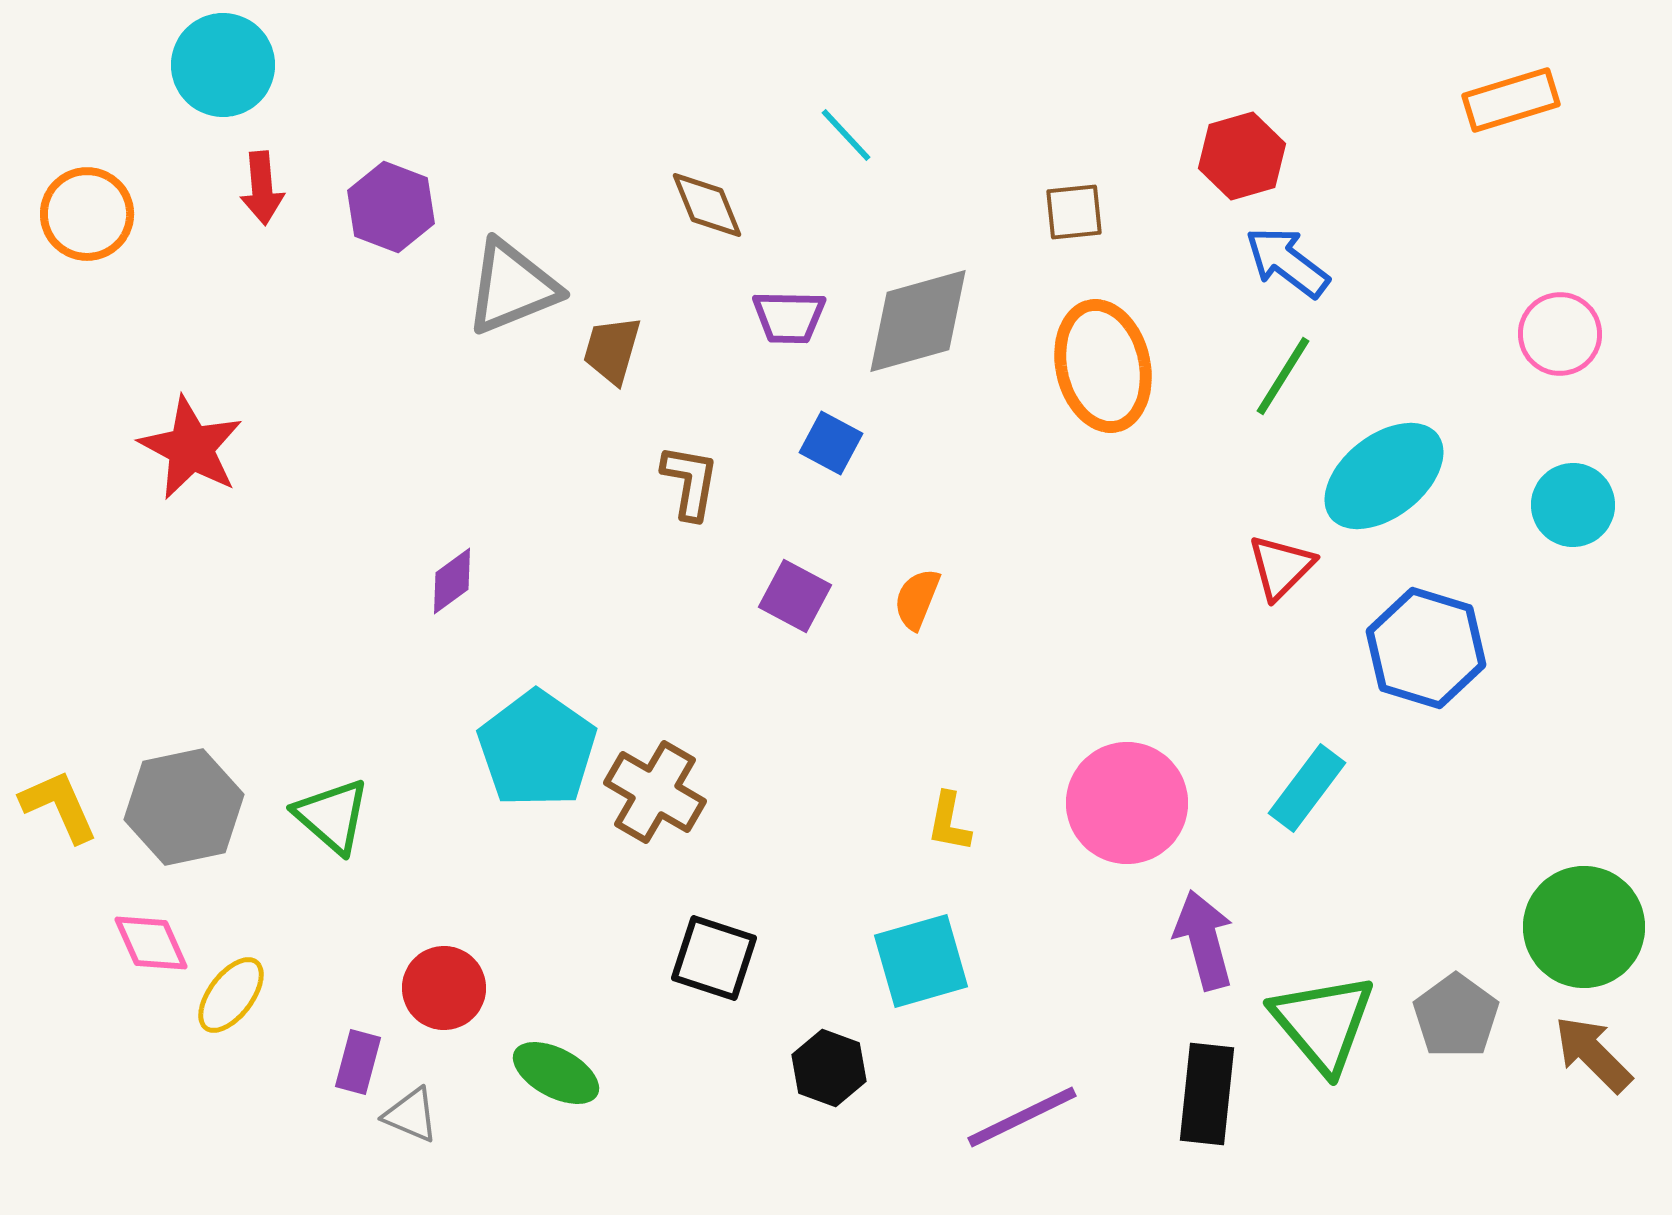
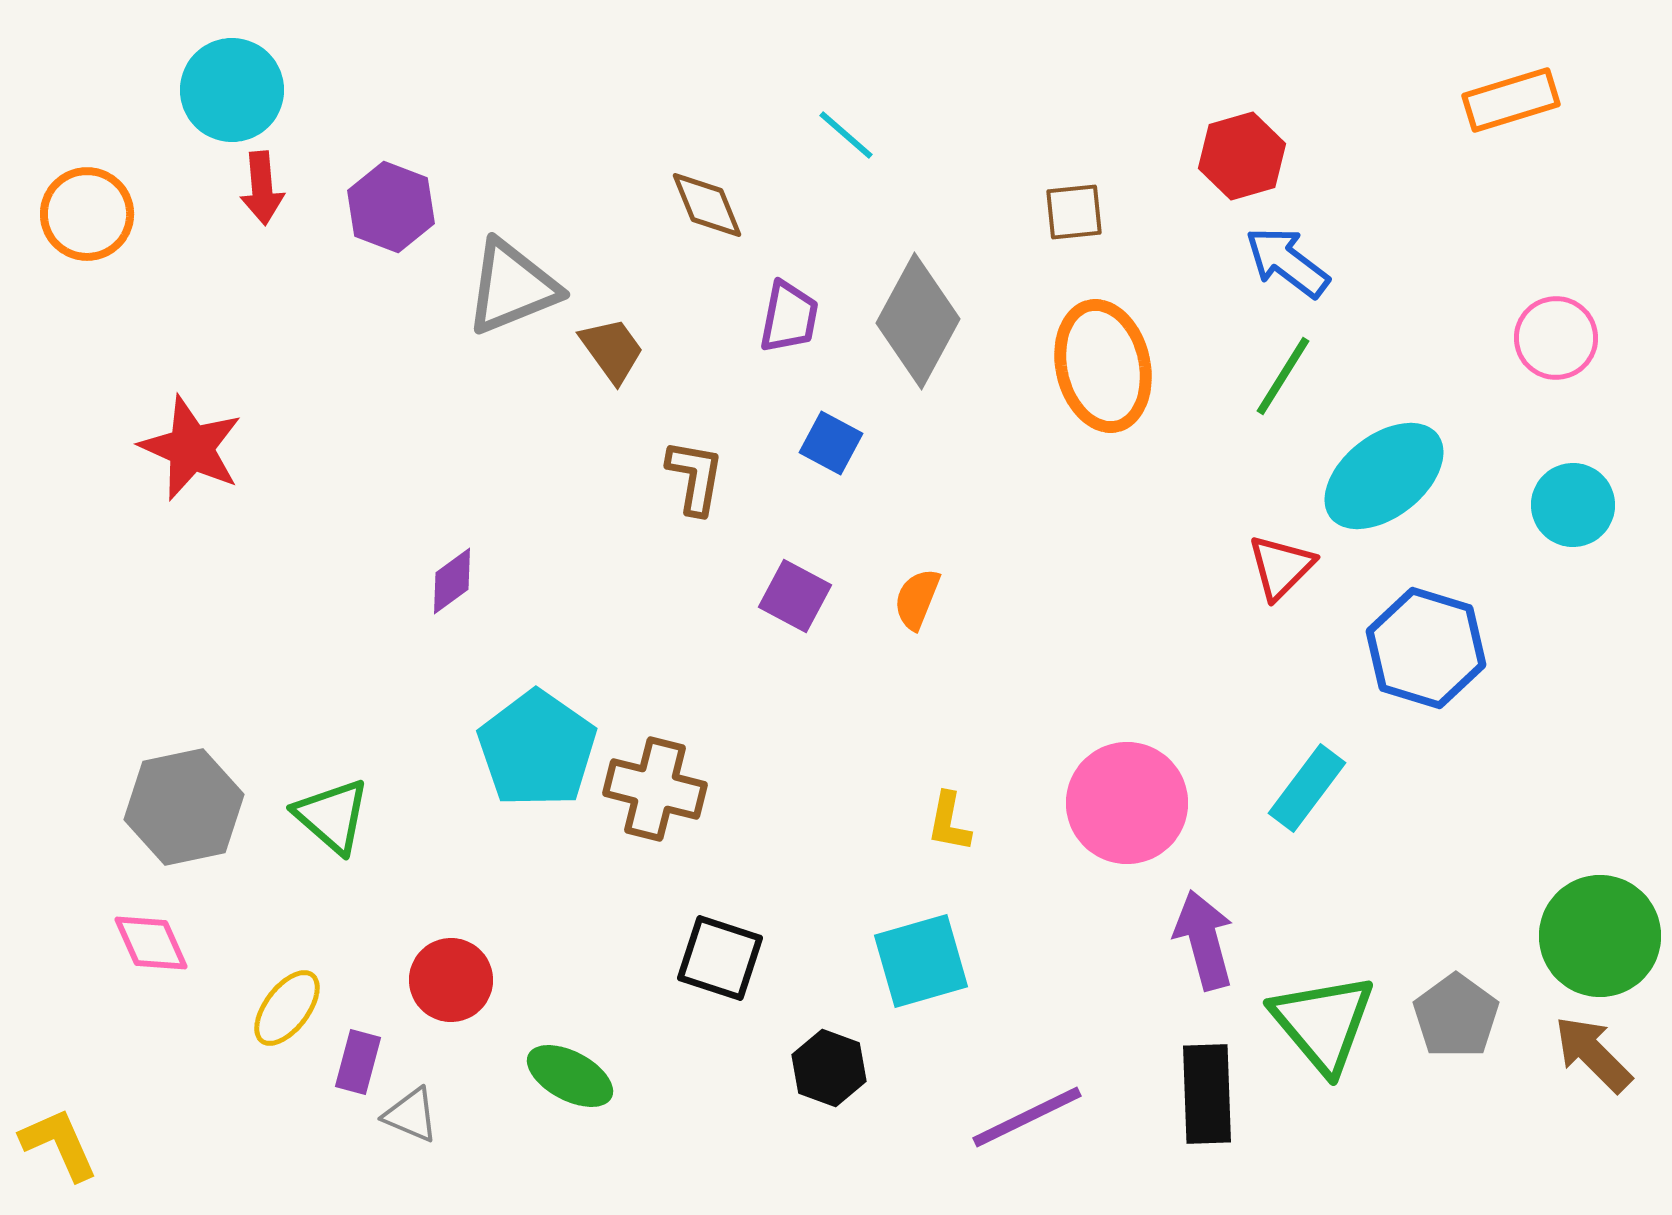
cyan circle at (223, 65): moved 9 px right, 25 px down
cyan line at (846, 135): rotated 6 degrees counterclockwise
purple trapezoid at (789, 317): rotated 80 degrees counterclockwise
gray diamond at (918, 321): rotated 46 degrees counterclockwise
pink circle at (1560, 334): moved 4 px left, 4 px down
brown trapezoid at (612, 350): rotated 128 degrees clockwise
red star at (191, 448): rotated 4 degrees counterclockwise
brown L-shape at (690, 482): moved 5 px right, 5 px up
brown cross at (655, 792): moved 3 px up; rotated 16 degrees counterclockwise
yellow L-shape at (59, 806): moved 338 px down
green circle at (1584, 927): moved 16 px right, 9 px down
black square at (714, 958): moved 6 px right
red circle at (444, 988): moved 7 px right, 8 px up
yellow ellipse at (231, 995): moved 56 px right, 13 px down
green ellipse at (556, 1073): moved 14 px right, 3 px down
black rectangle at (1207, 1094): rotated 8 degrees counterclockwise
purple line at (1022, 1117): moved 5 px right
